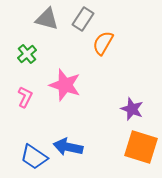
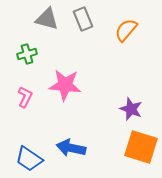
gray rectangle: rotated 55 degrees counterclockwise
orange semicircle: moved 23 px right, 13 px up; rotated 10 degrees clockwise
green cross: rotated 24 degrees clockwise
pink star: rotated 12 degrees counterclockwise
purple star: moved 1 px left
blue arrow: moved 3 px right, 1 px down
blue trapezoid: moved 5 px left, 2 px down
